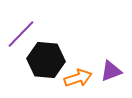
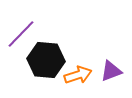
orange arrow: moved 3 px up
